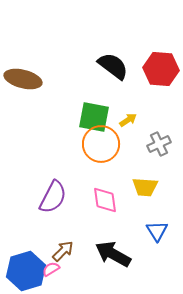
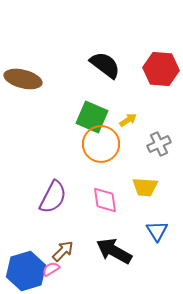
black semicircle: moved 8 px left, 1 px up
green square: moved 2 px left; rotated 12 degrees clockwise
black arrow: moved 1 px right, 3 px up
